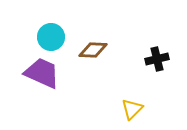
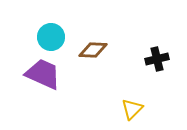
purple trapezoid: moved 1 px right, 1 px down
